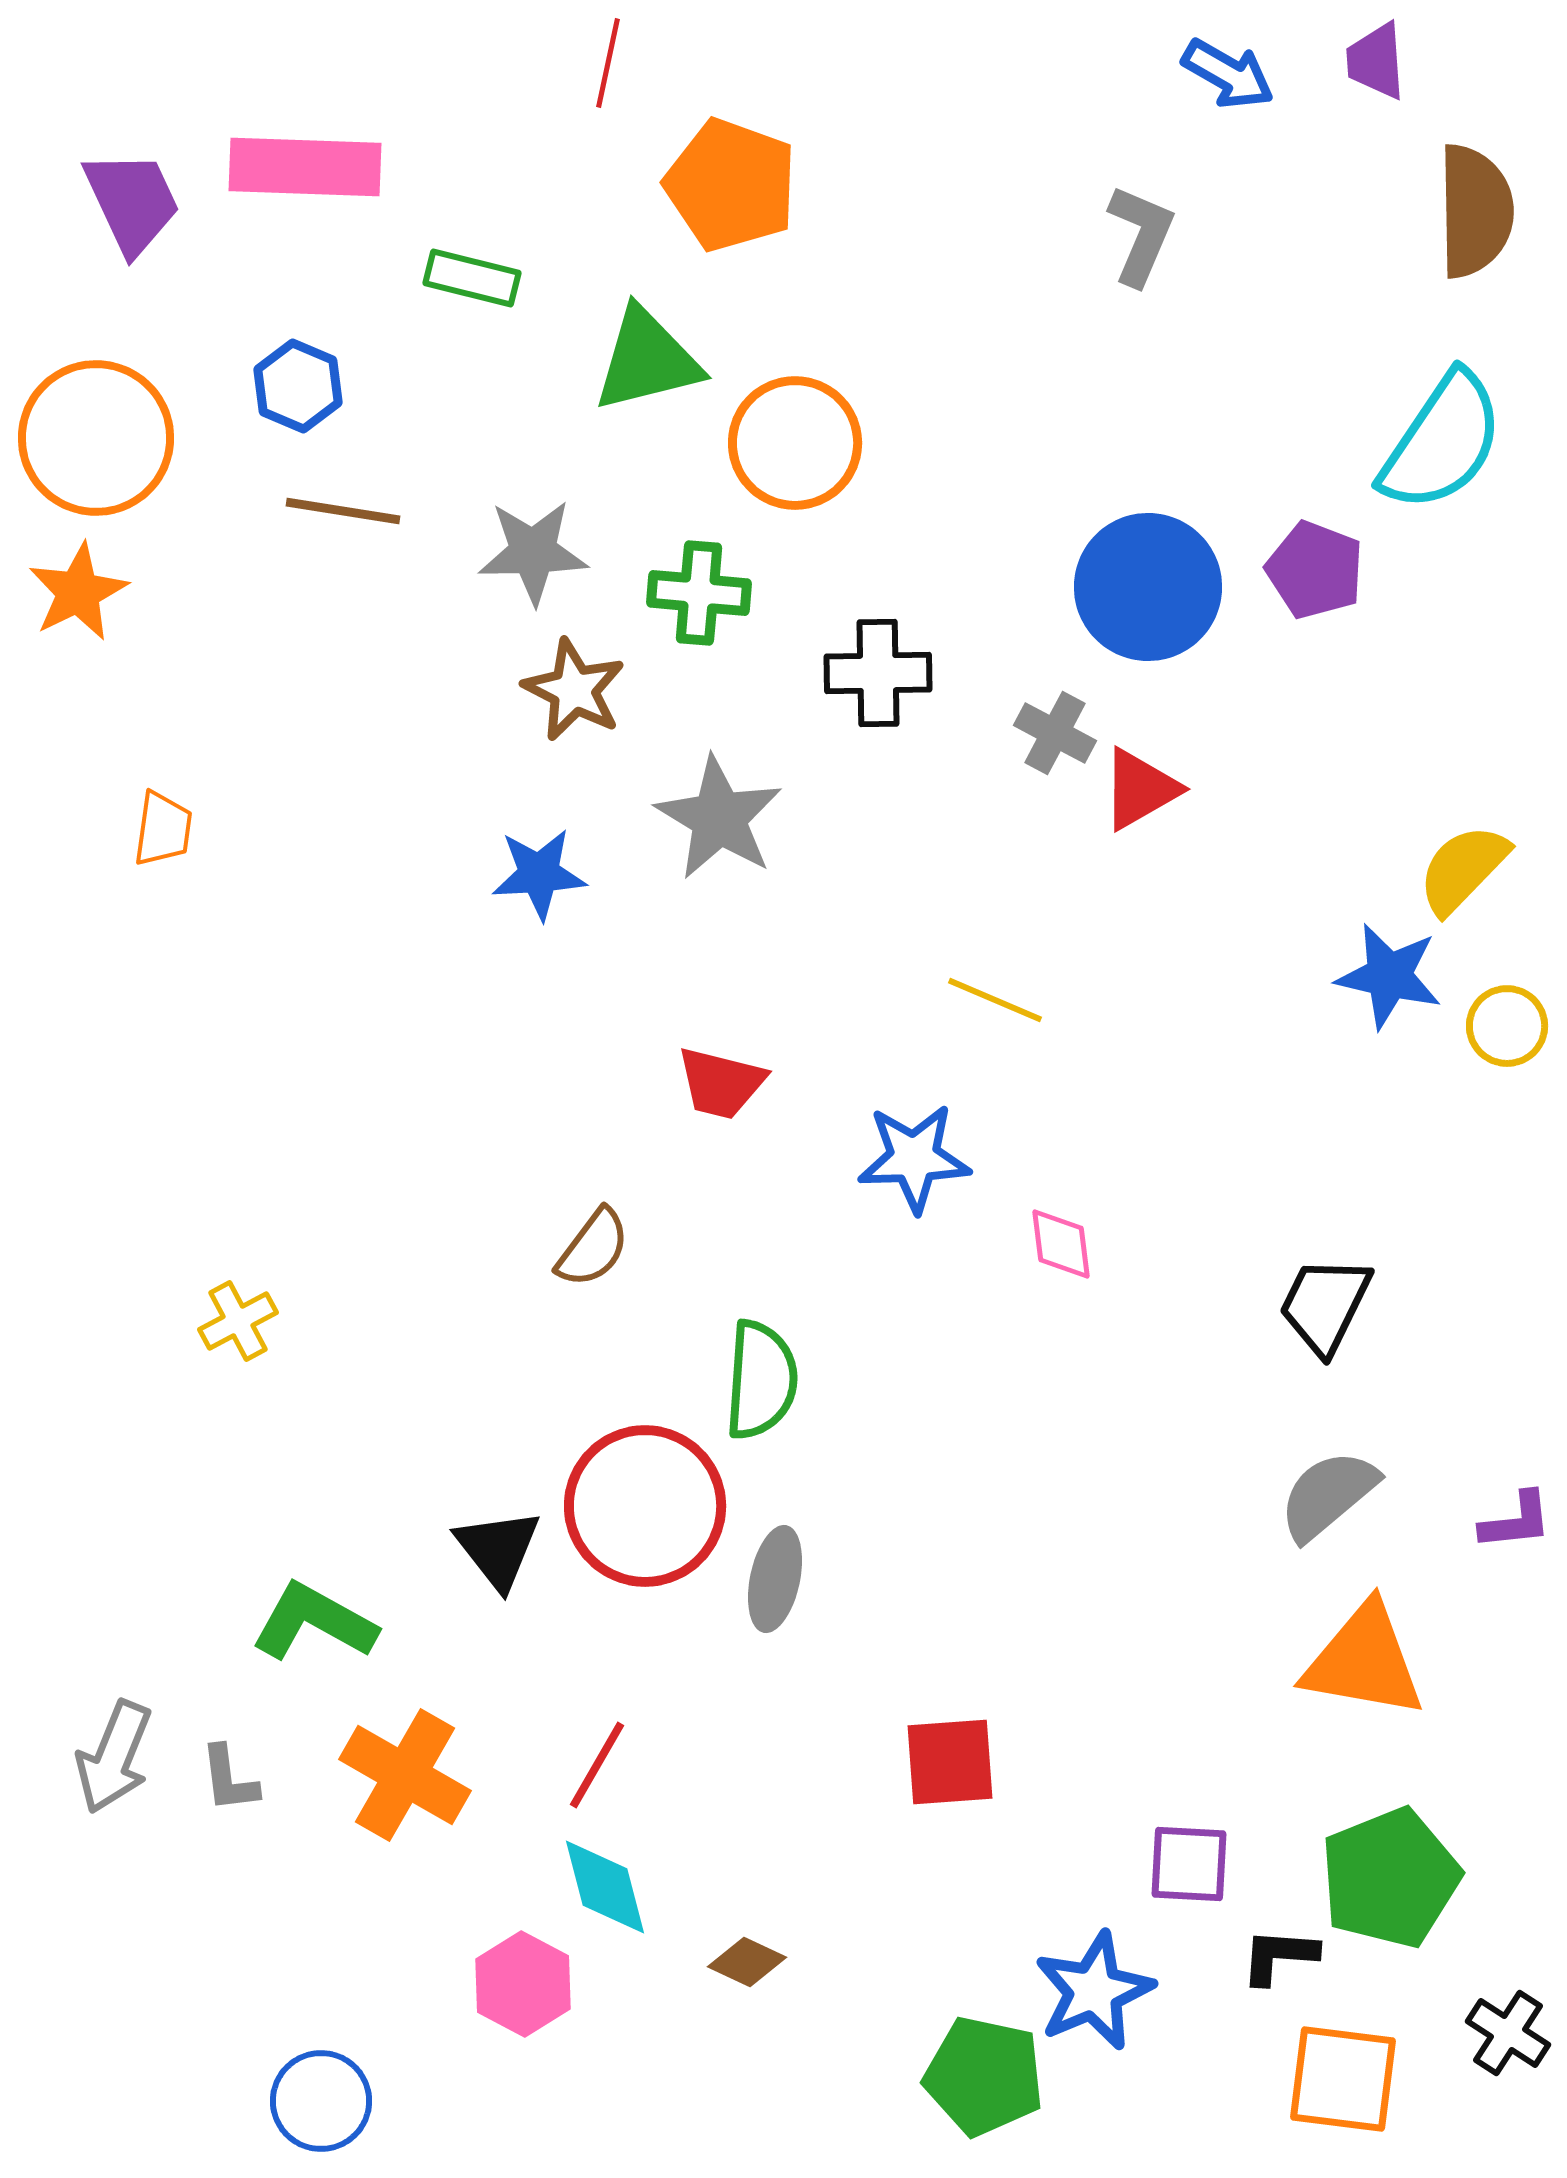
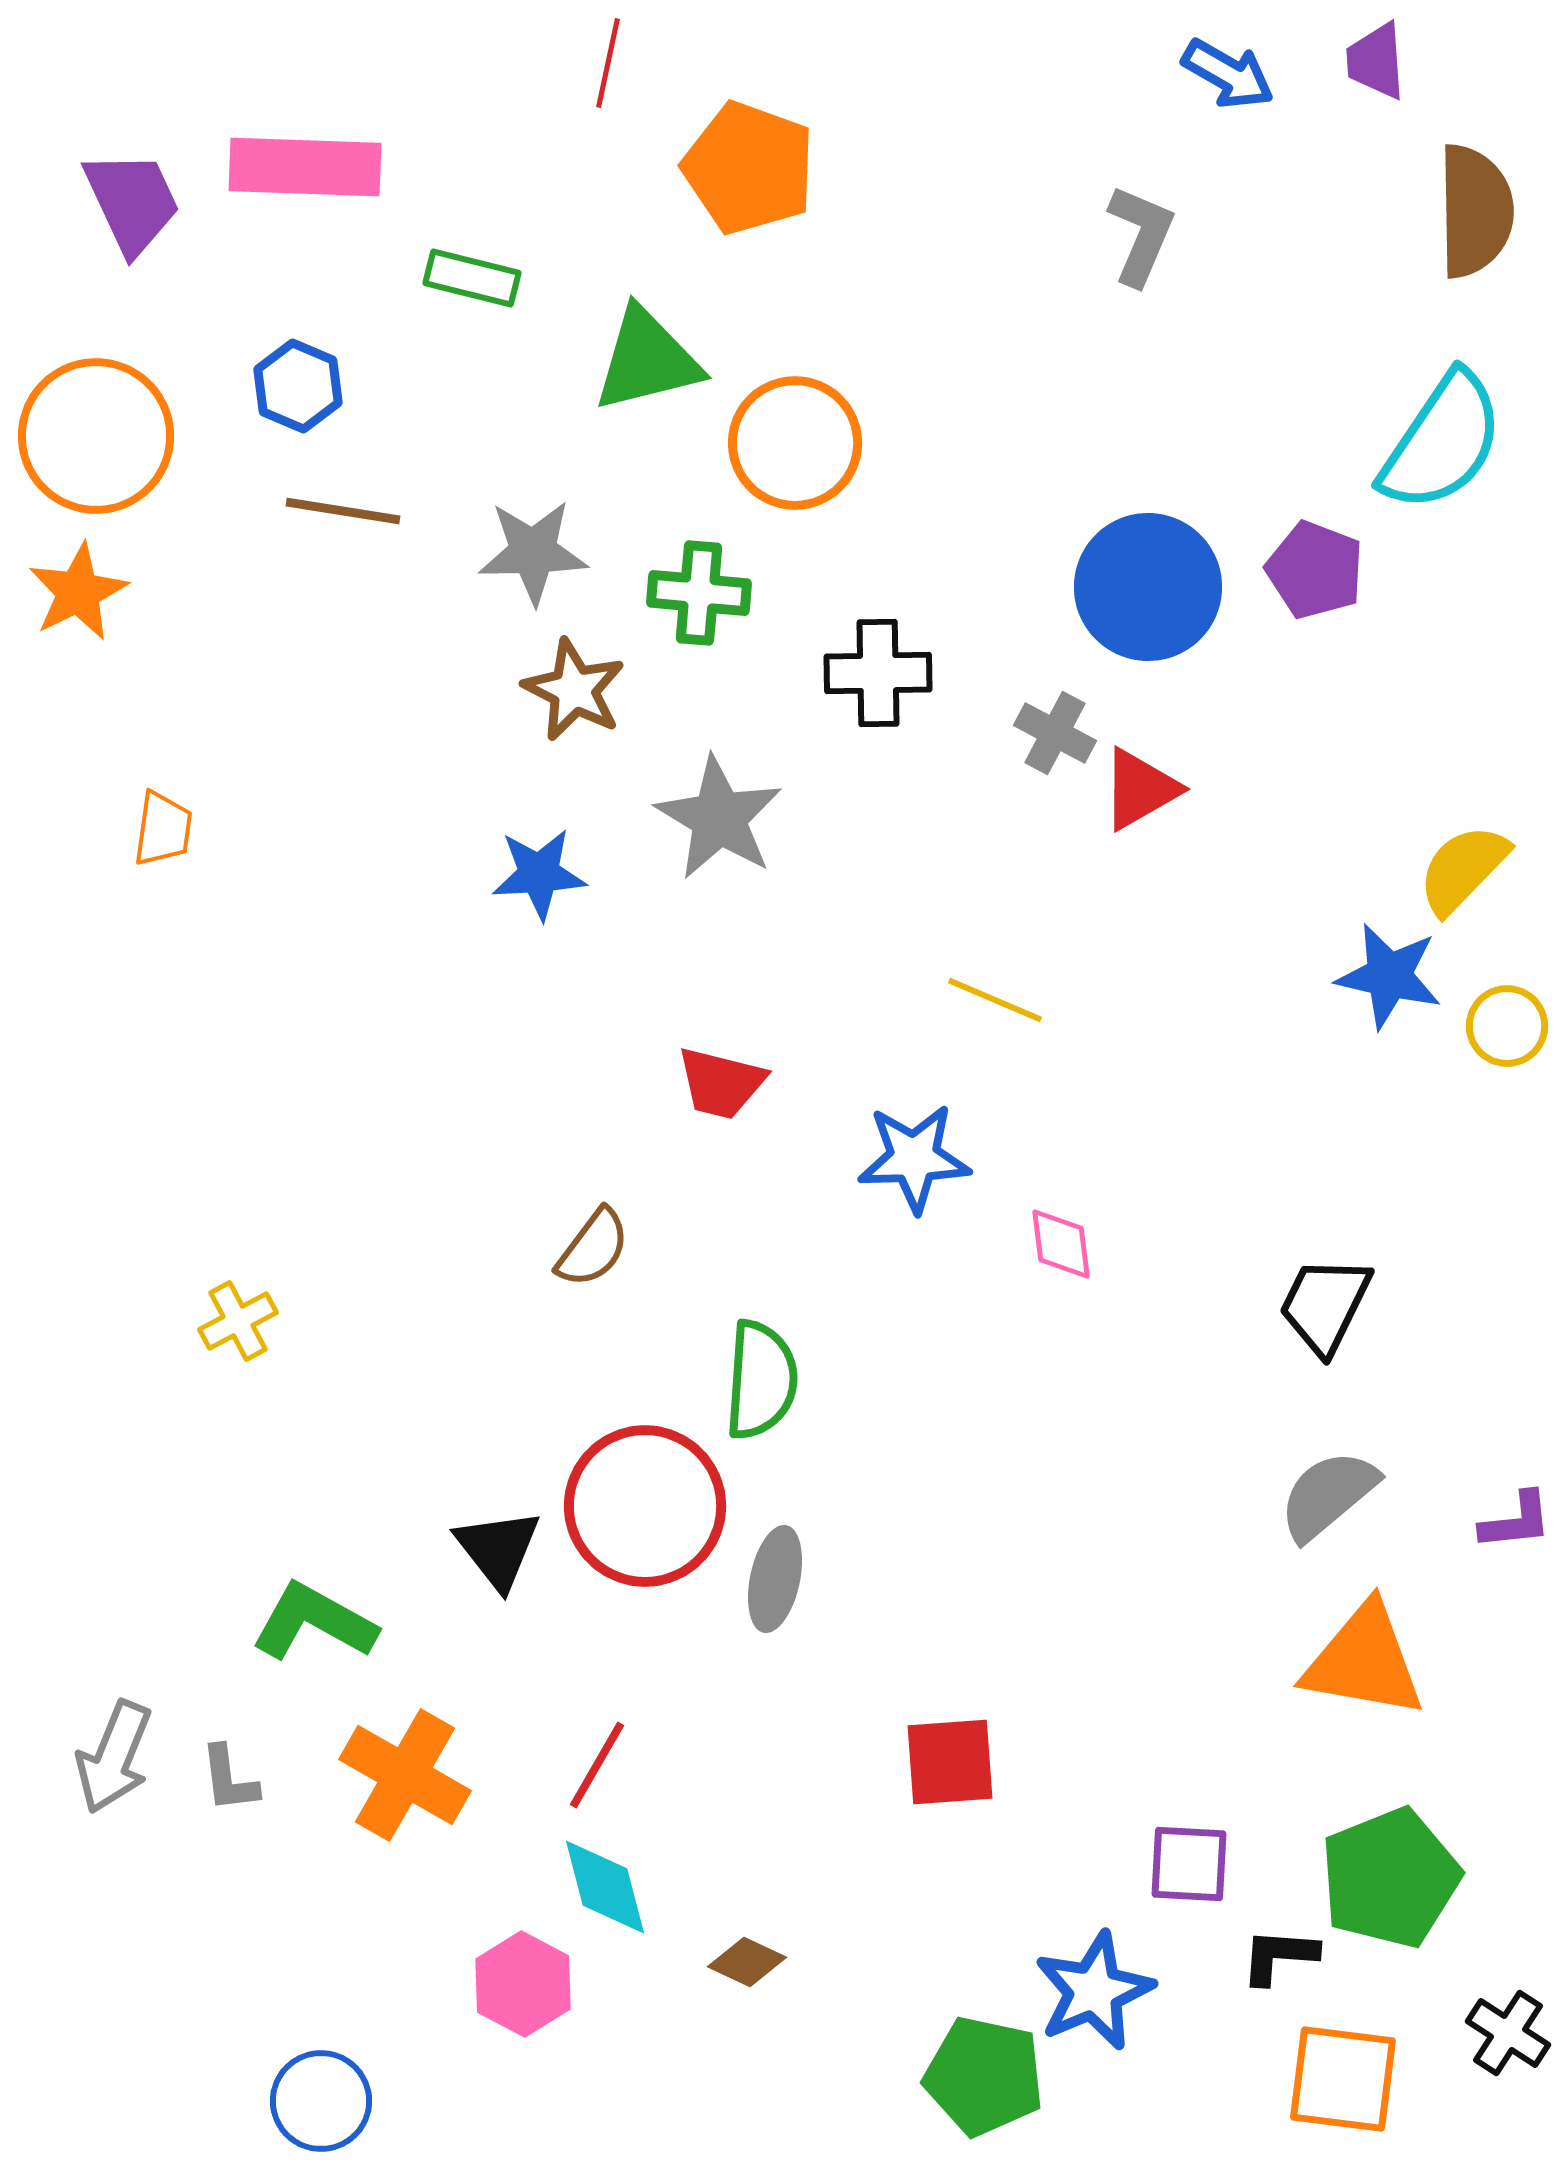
orange pentagon at (731, 185): moved 18 px right, 17 px up
orange circle at (96, 438): moved 2 px up
